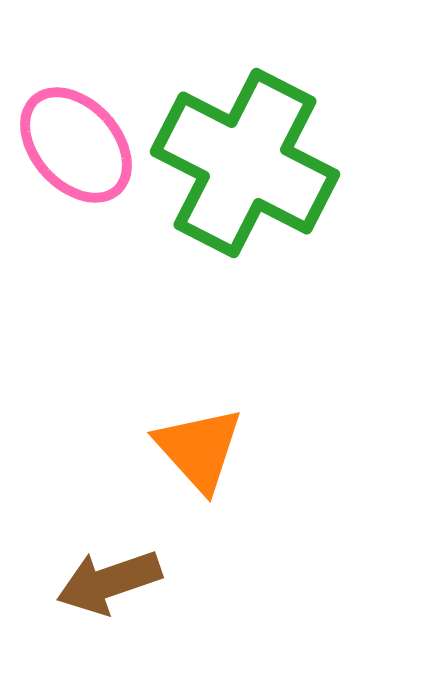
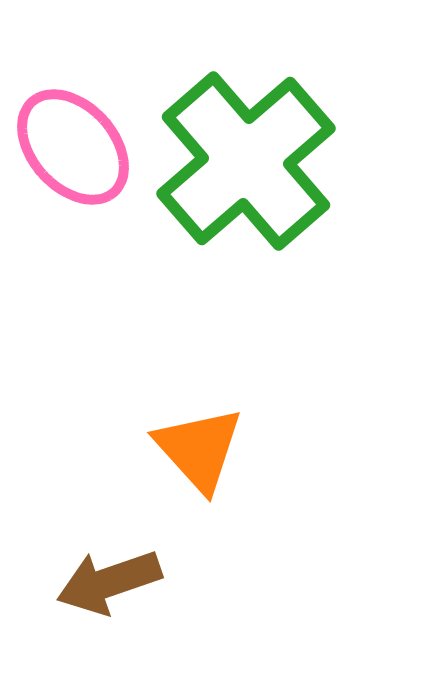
pink ellipse: moved 3 px left, 2 px down
green cross: moved 1 px right, 2 px up; rotated 22 degrees clockwise
